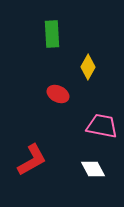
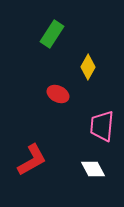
green rectangle: rotated 36 degrees clockwise
pink trapezoid: rotated 96 degrees counterclockwise
